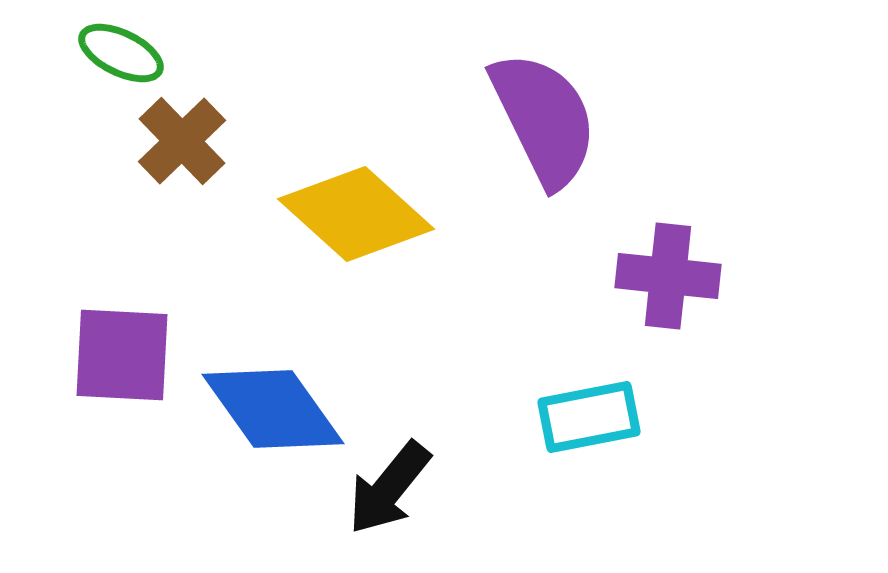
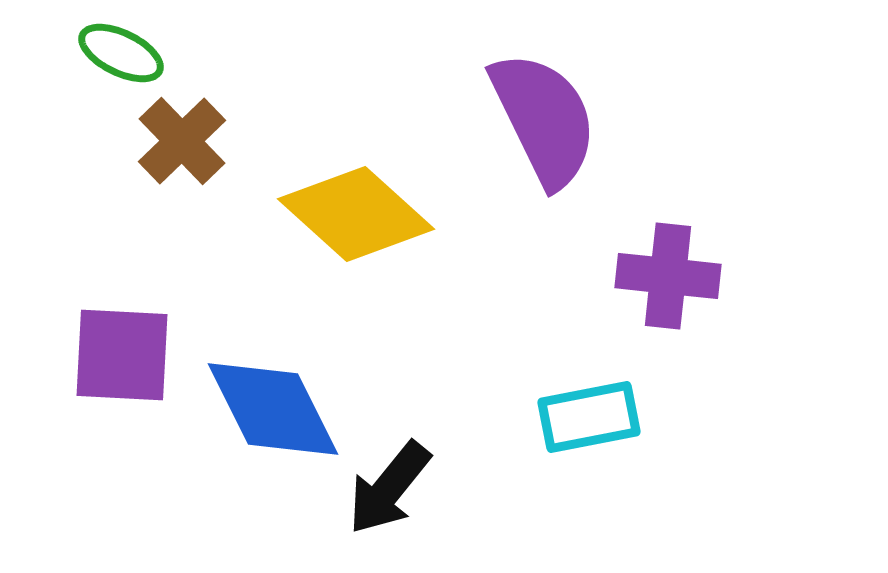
blue diamond: rotated 9 degrees clockwise
